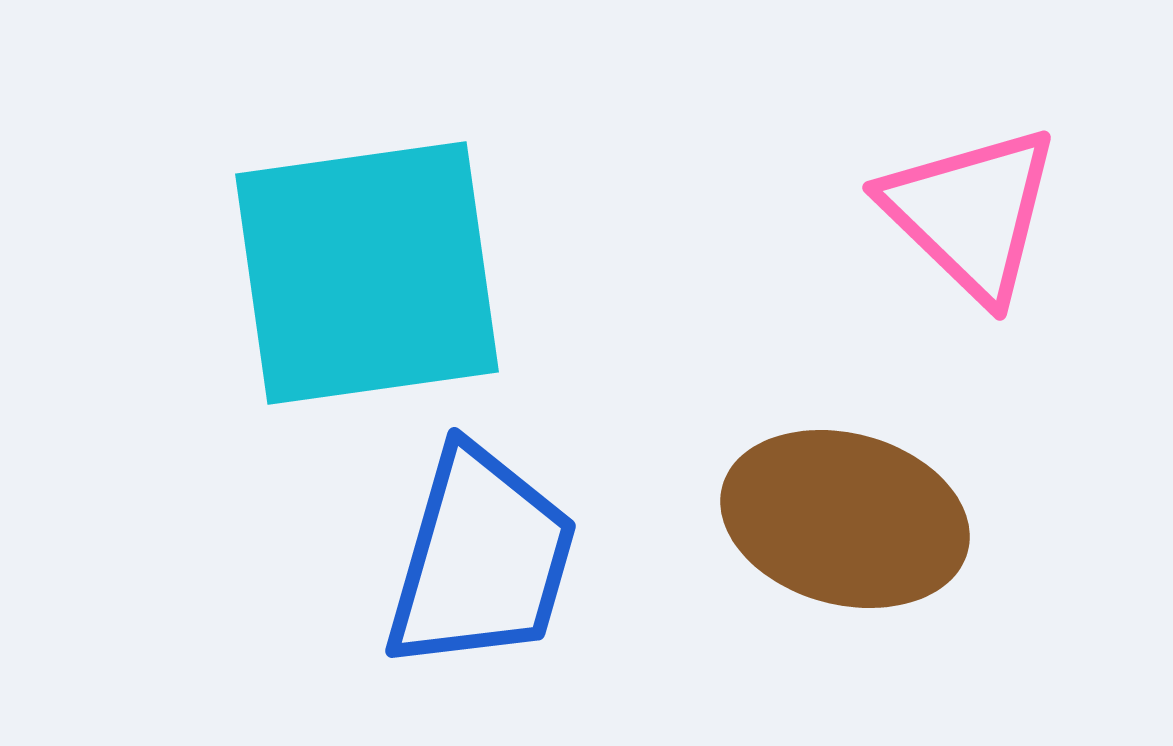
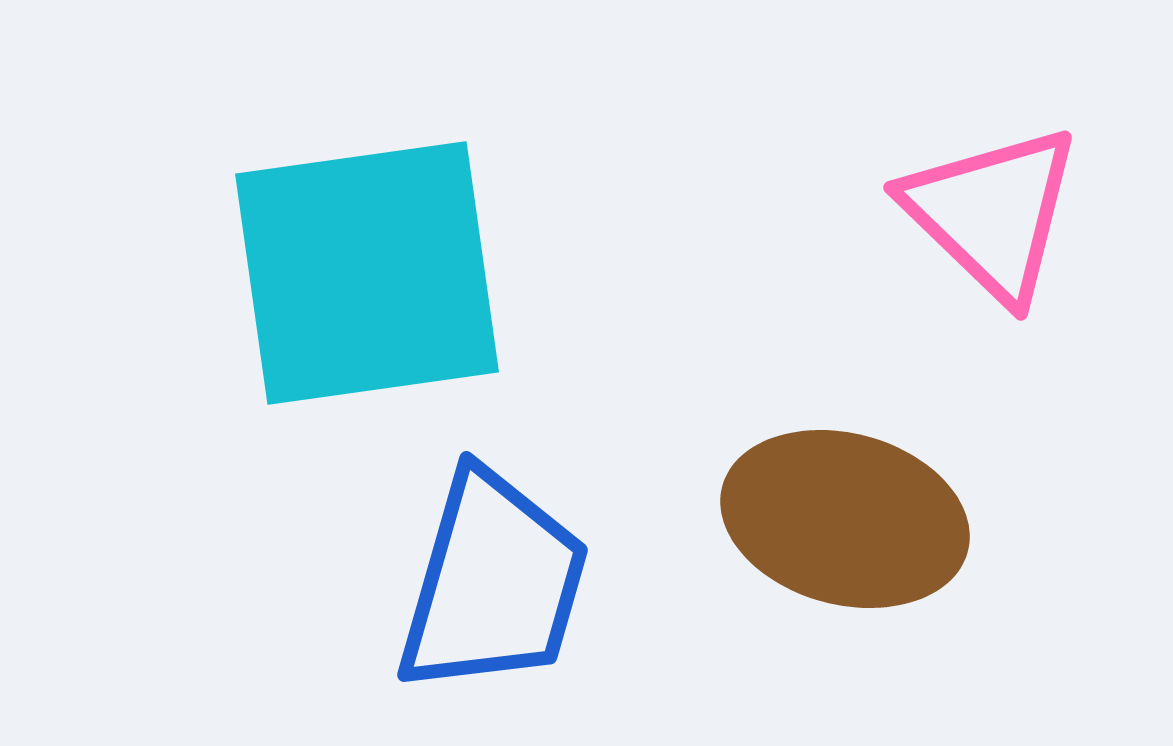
pink triangle: moved 21 px right
blue trapezoid: moved 12 px right, 24 px down
